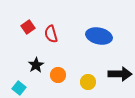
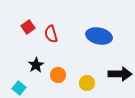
yellow circle: moved 1 px left, 1 px down
